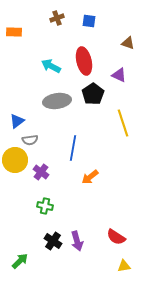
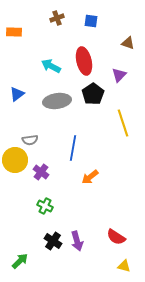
blue square: moved 2 px right
purple triangle: rotated 49 degrees clockwise
blue triangle: moved 27 px up
green cross: rotated 14 degrees clockwise
yellow triangle: rotated 24 degrees clockwise
